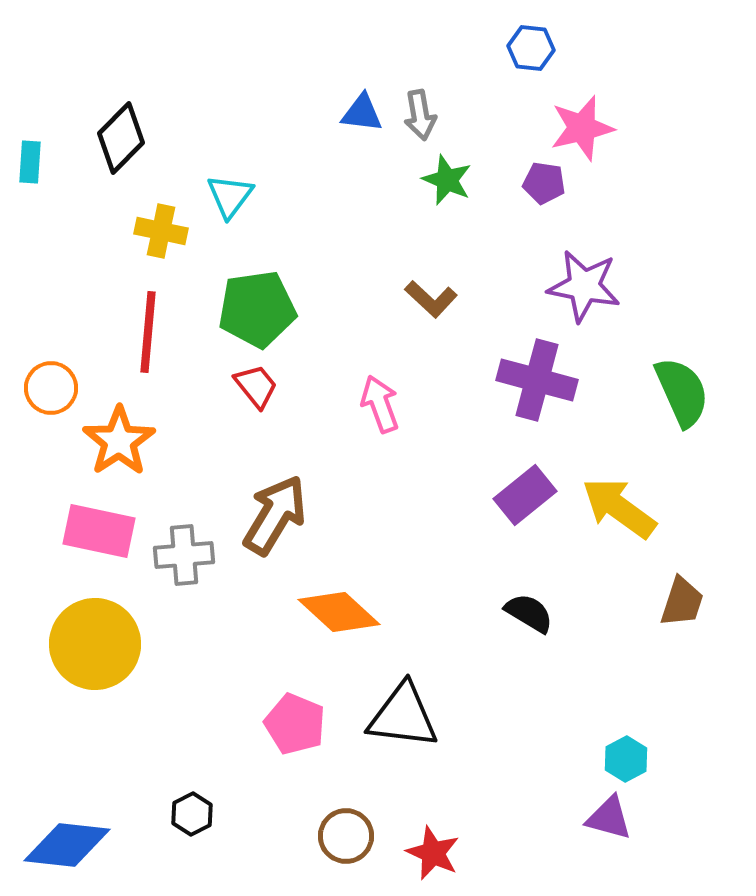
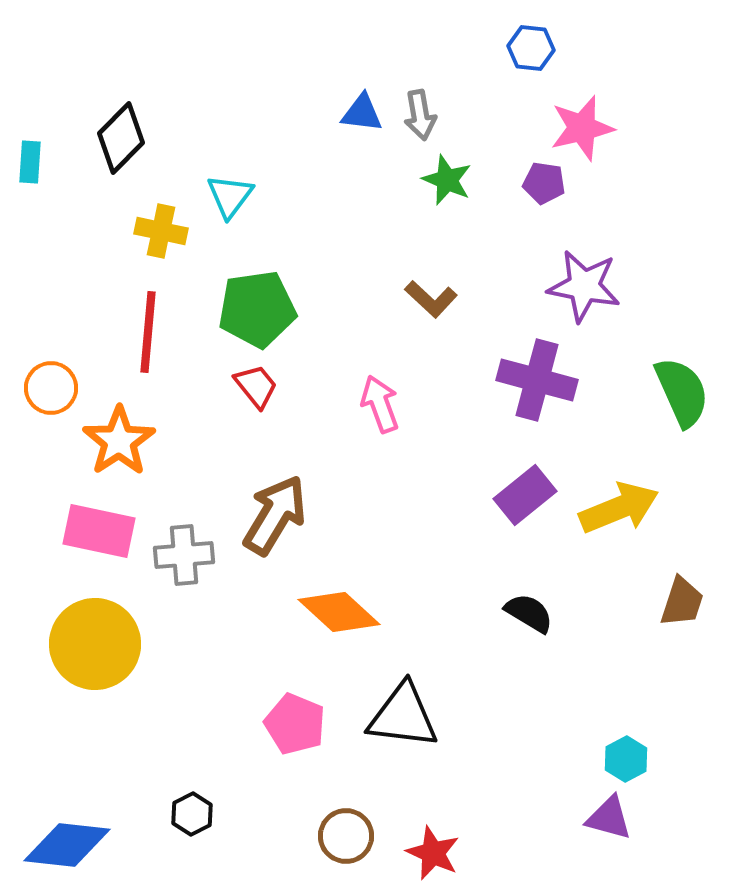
yellow arrow: rotated 122 degrees clockwise
